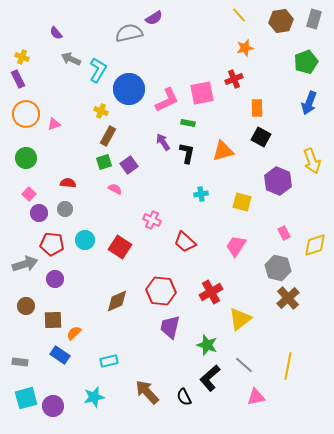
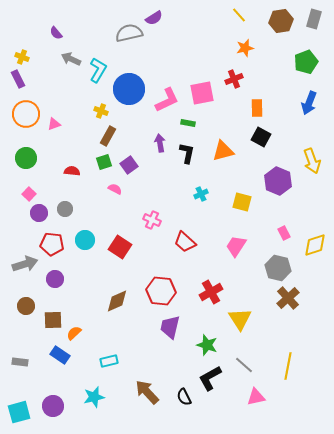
purple arrow at (163, 142): moved 3 px left, 1 px down; rotated 24 degrees clockwise
red semicircle at (68, 183): moved 4 px right, 12 px up
cyan cross at (201, 194): rotated 16 degrees counterclockwise
yellow triangle at (240, 319): rotated 25 degrees counterclockwise
black L-shape at (210, 378): rotated 12 degrees clockwise
cyan square at (26, 398): moved 7 px left, 14 px down
